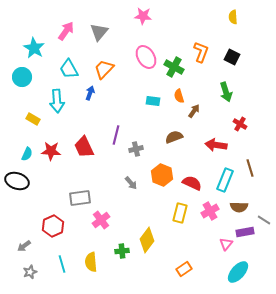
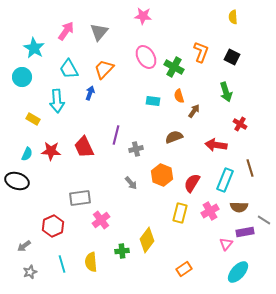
red semicircle at (192, 183): rotated 84 degrees counterclockwise
